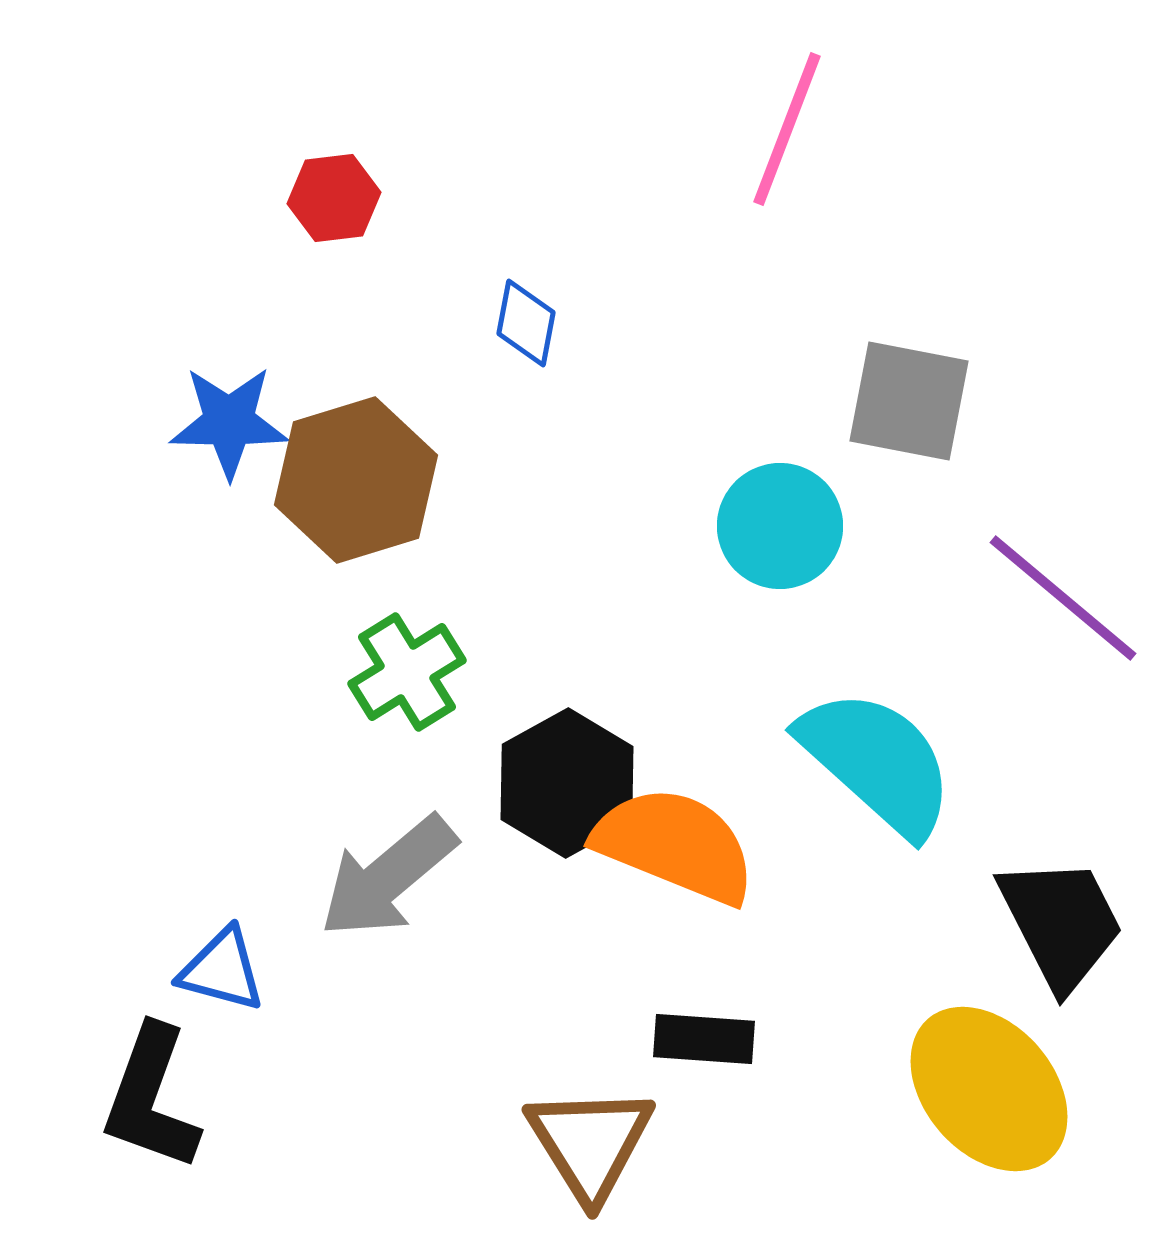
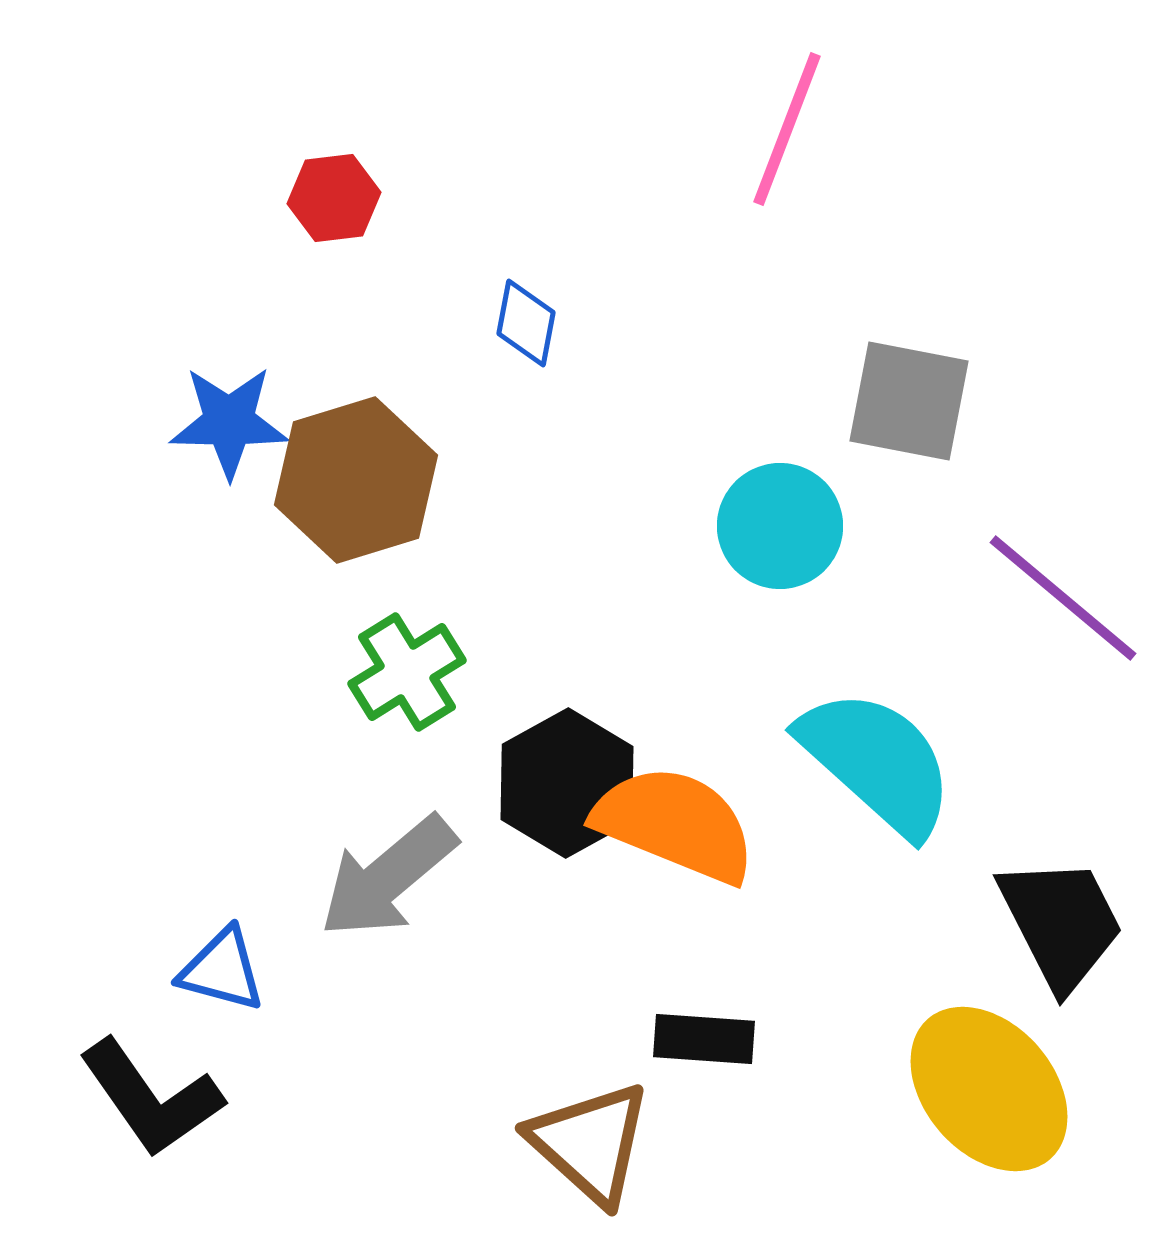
orange semicircle: moved 21 px up
black L-shape: rotated 55 degrees counterclockwise
brown triangle: rotated 16 degrees counterclockwise
